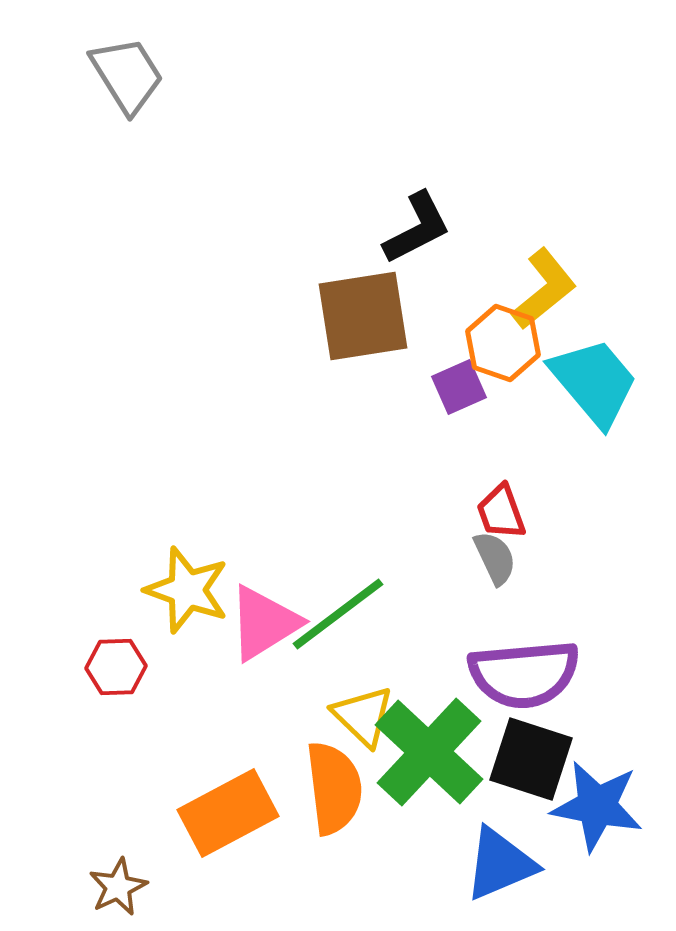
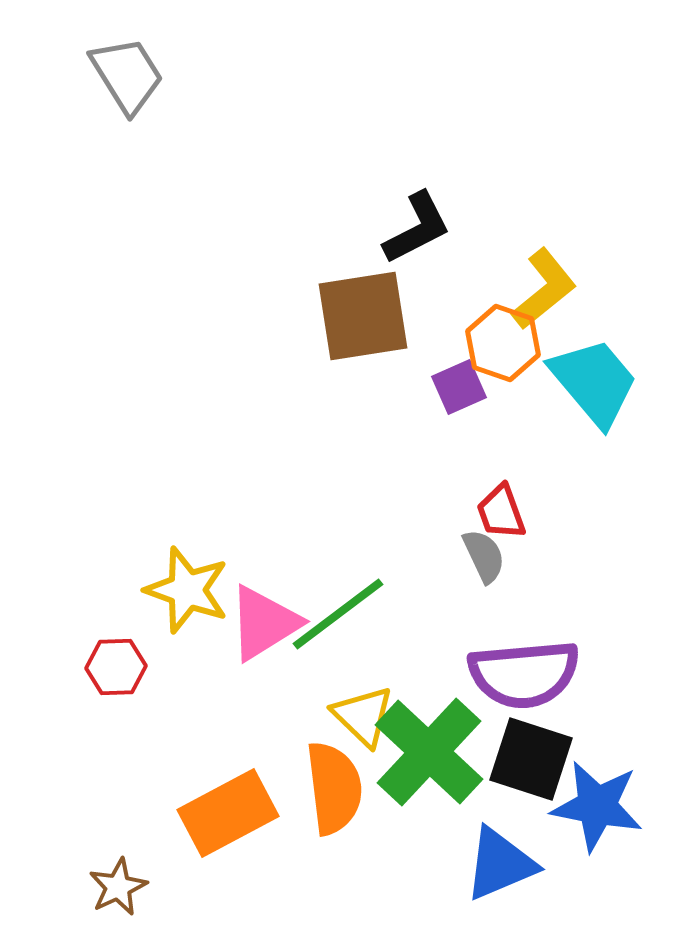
gray semicircle: moved 11 px left, 2 px up
